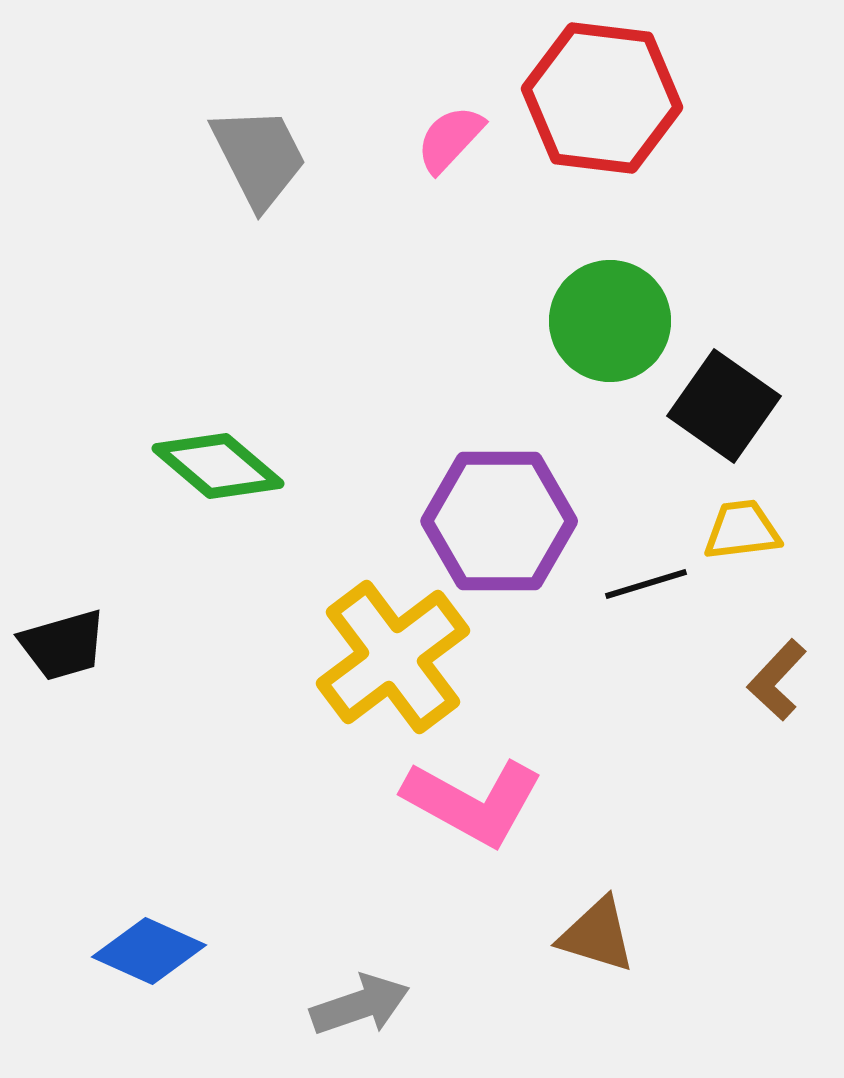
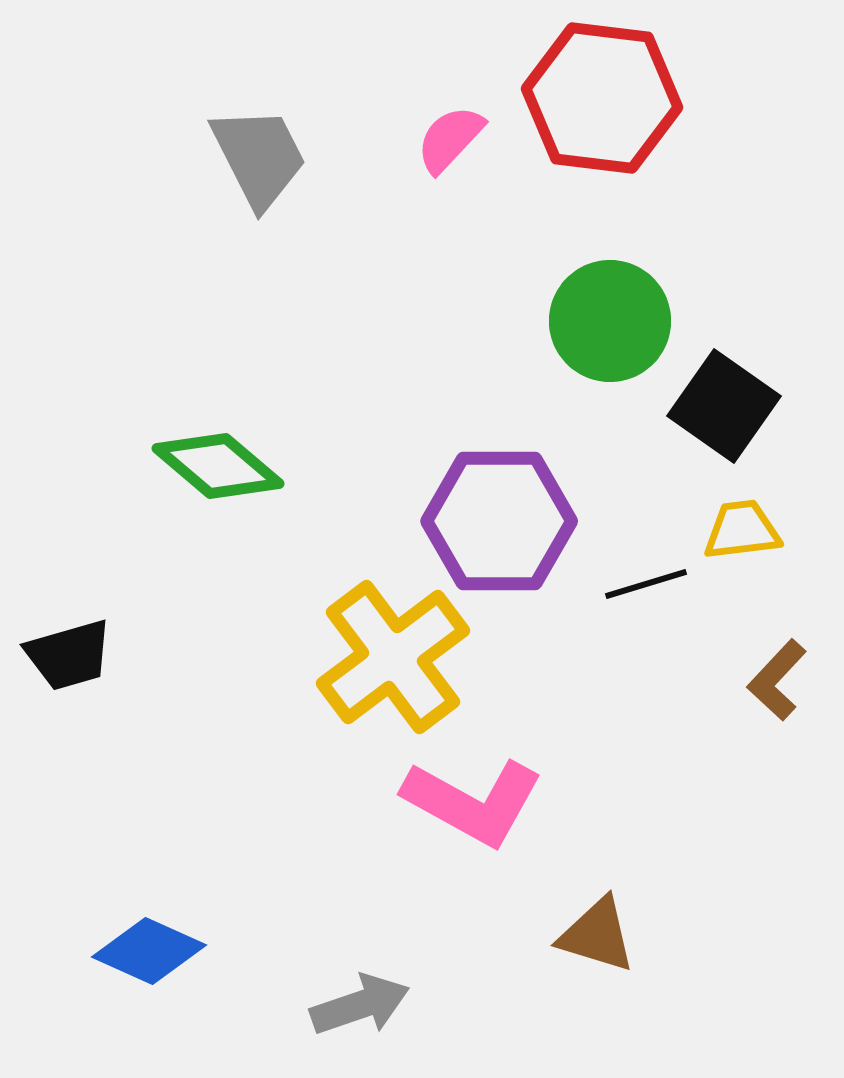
black trapezoid: moved 6 px right, 10 px down
